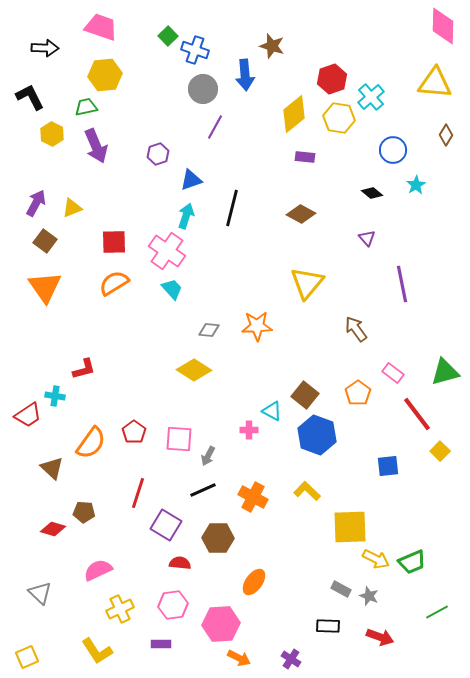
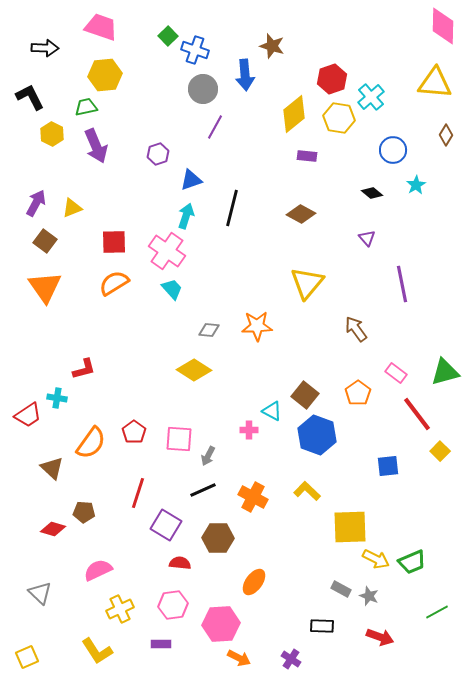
purple rectangle at (305, 157): moved 2 px right, 1 px up
pink rectangle at (393, 373): moved 3 px right
cyan cross at (55, 396): moved 2 px right, 2 px down
black rectangle at (328, 626): moved 6 px left
